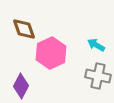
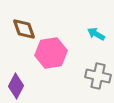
cyan arrow: moved 11 px up
pink hexagon: rotated 16 degrees clockwise
purple diamond: moved 5 px left
